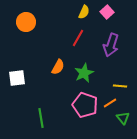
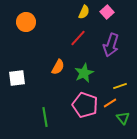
red line: rotated 12 degrees clockwise
yellow line: rotated 24 degrees counterclockwise
green line: moved 4 px right, 1 px up
